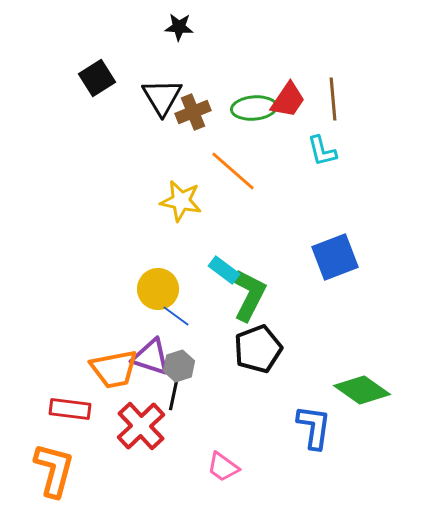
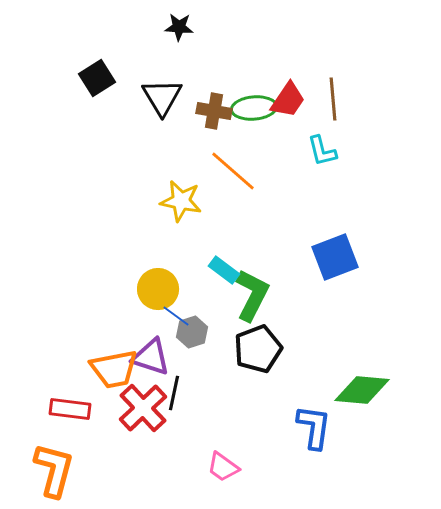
brown cross: moved 21 px right, 1 px up; rotated 32 degrees clockwise
green L-shape: moved 3 px right
gray hexagon: moved 13 px right, 34 px up
green diamond: rotated 30 degrees counterclockwise
red cross: moved 2 px right, 18 px up
